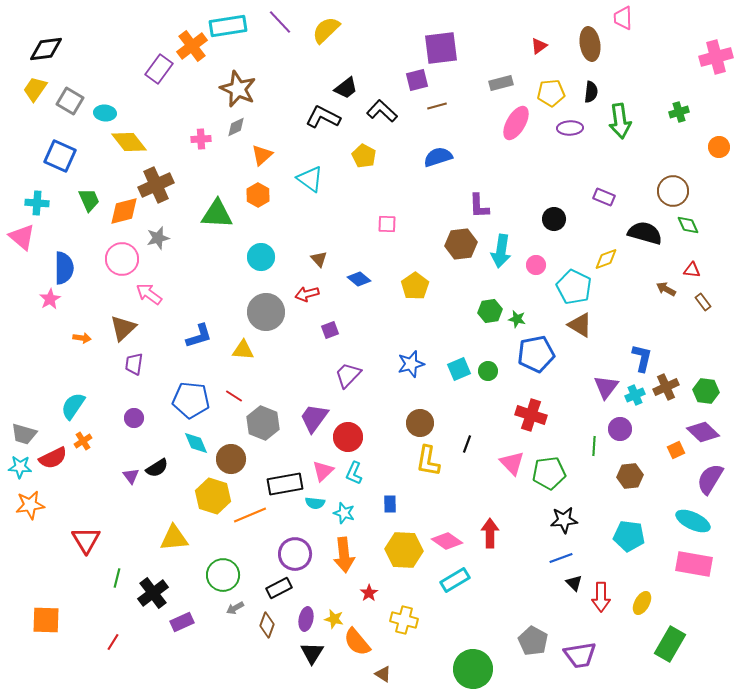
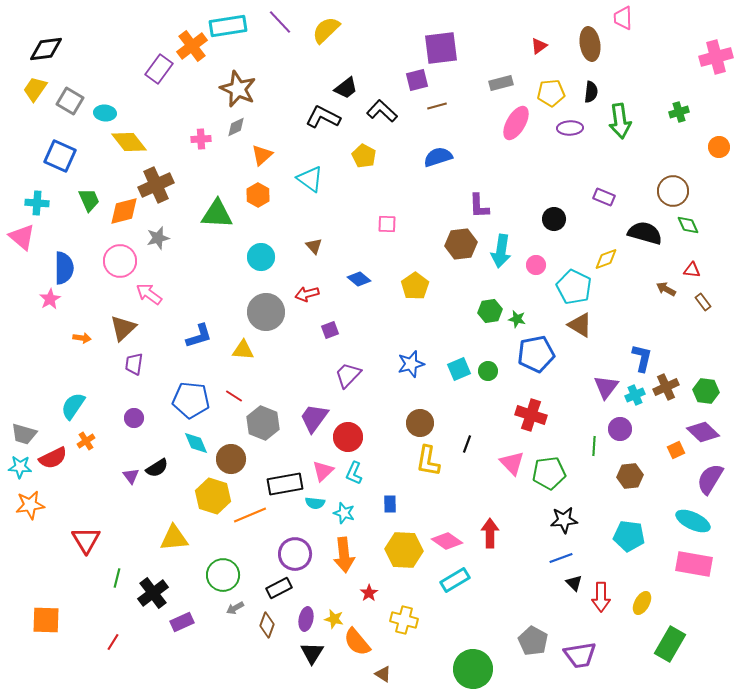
pink circle at (122, 259): moved 2 px left, 2 px down
brown triangle at (319, 259): moved 5 px left, 13 px up
orange cross at (83, 441): moved 3 px right
